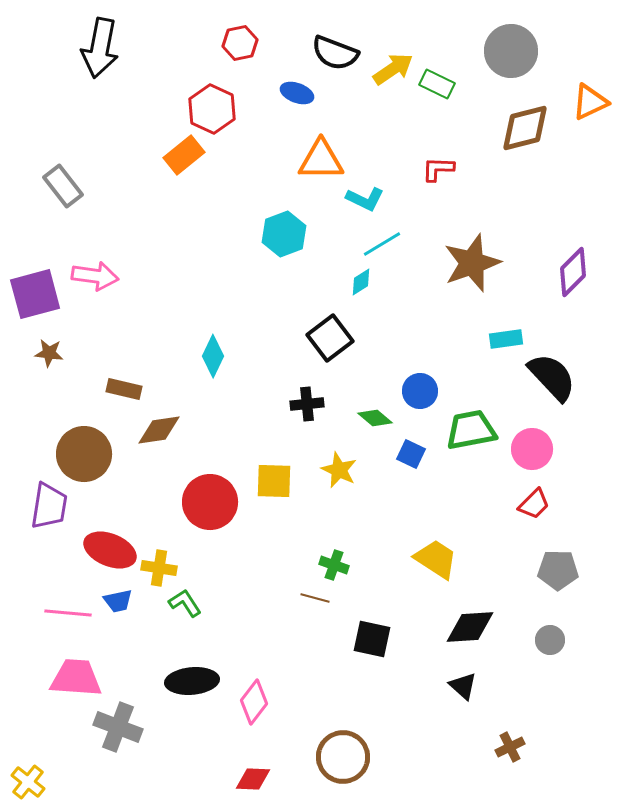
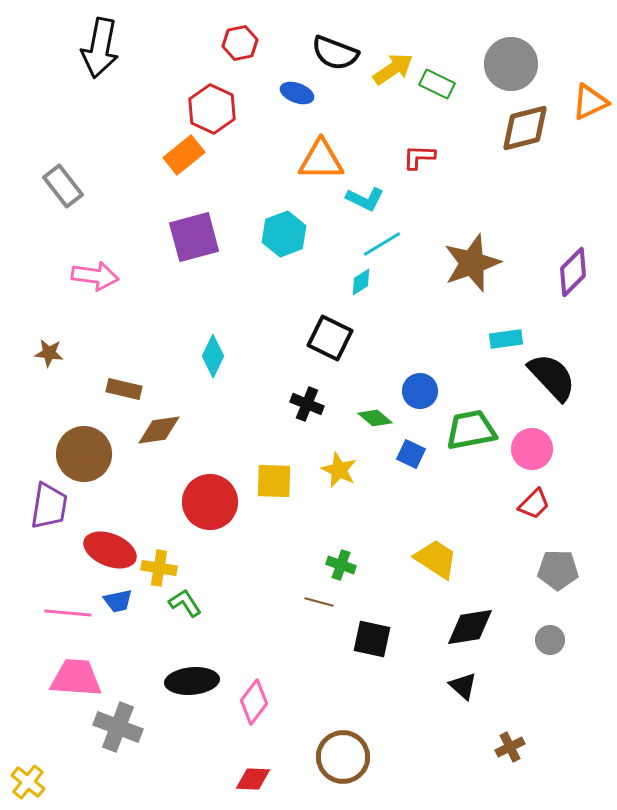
gray circle at (511, 51): moved 13 px down
red L-shape at (438, 169): moved 19 px left, 12 px up
purple square at (35, 294): moved 159 px right, 57 px up
black square at (330, 338): rotated 27 degrees counterclockwise
black cross at (307, 404): rotated 28 degrees clockwise
green cross at (334, 565): moved 7 px right
brown line at (315, 598): moved 4 px right, 4 px down
black diamond at (470, 627): rotated 6 degrees counterclockwise
